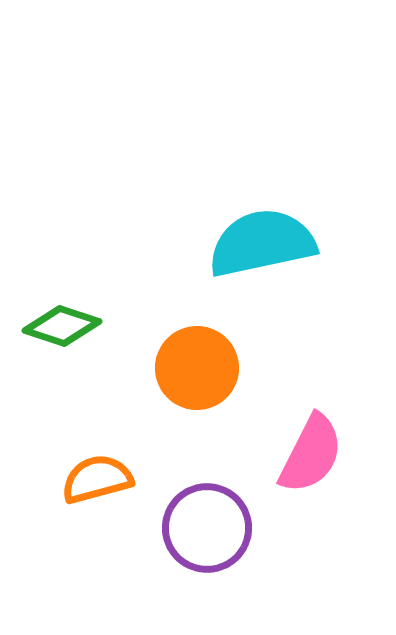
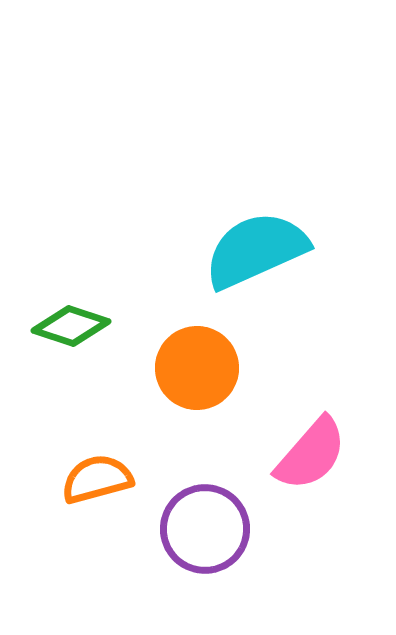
cyan semicircle: moved 6 px left, 7 px down; rotated 12 degrees counterclockwise
green diamond: moved 9 px right
pink semicircle: rotated 14 degrees clockwise
purple circle: moved 2 px left, 1 px down
